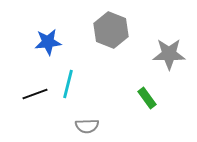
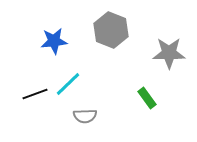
blue star: moved 6 px right, 1 px up
gray star: moved 1 px up
cyan line: rotated 32 degrees clockwise
gray semicircle: moved 2 px left, 10 px up
